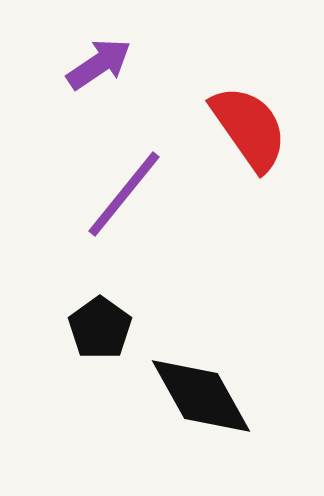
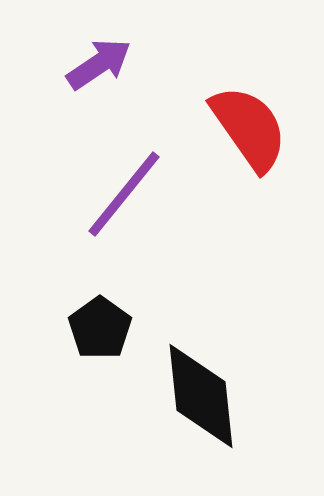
black diamond: rotated 23 degrees clockwise
